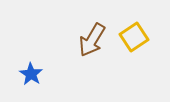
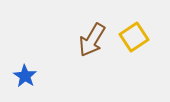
blue star: moved 6 px left, 2 px down
